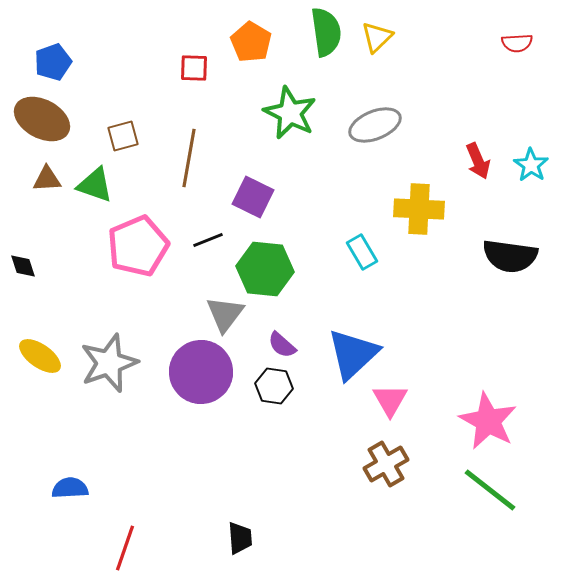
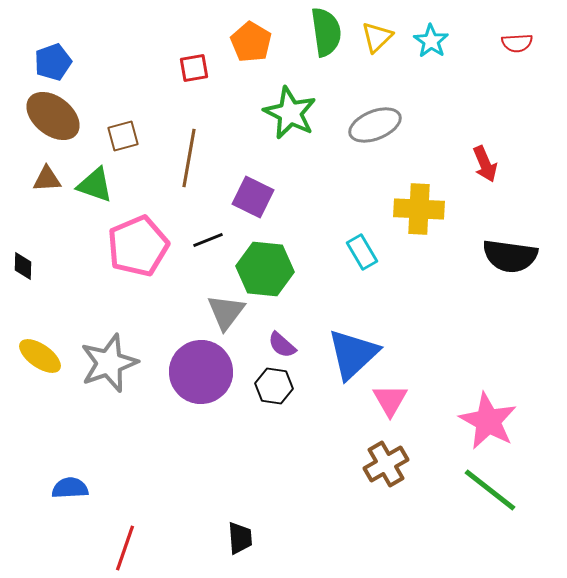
red square: rotated 12 degrees counterclockwise
brown ellipse: moved 11 px right, 3 px up; rotated 10 degrees clockwise
red arrow: moved 7 px right, 3 px down
cyan star: moved 100 px left, 124 px up
black diamond: rotated 20 degrees clockwise
gray triangle: moved 1 px right, 2 px up
